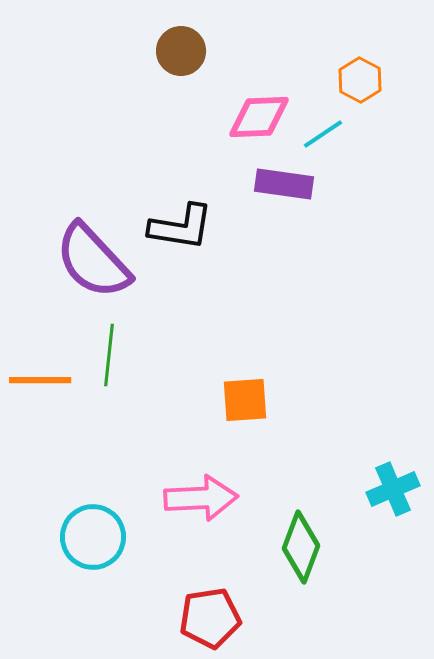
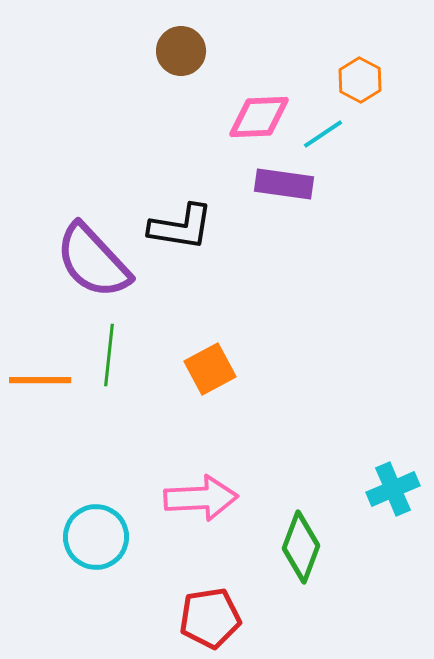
orange square: moved 35 px left, 31 px up; rotated 24 degrees counterclockwise
cyan circle: moved 3 px right
